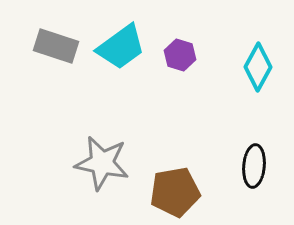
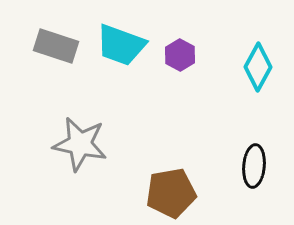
cyan trapezoid: moved 2 px up; rotated 56 degrees clockwise
purple hexagon: rotated 12 degrees clockwise
gray star: moved 22 px left, 19 px up
brown pentagon: moved 4 px left, 1 px down
